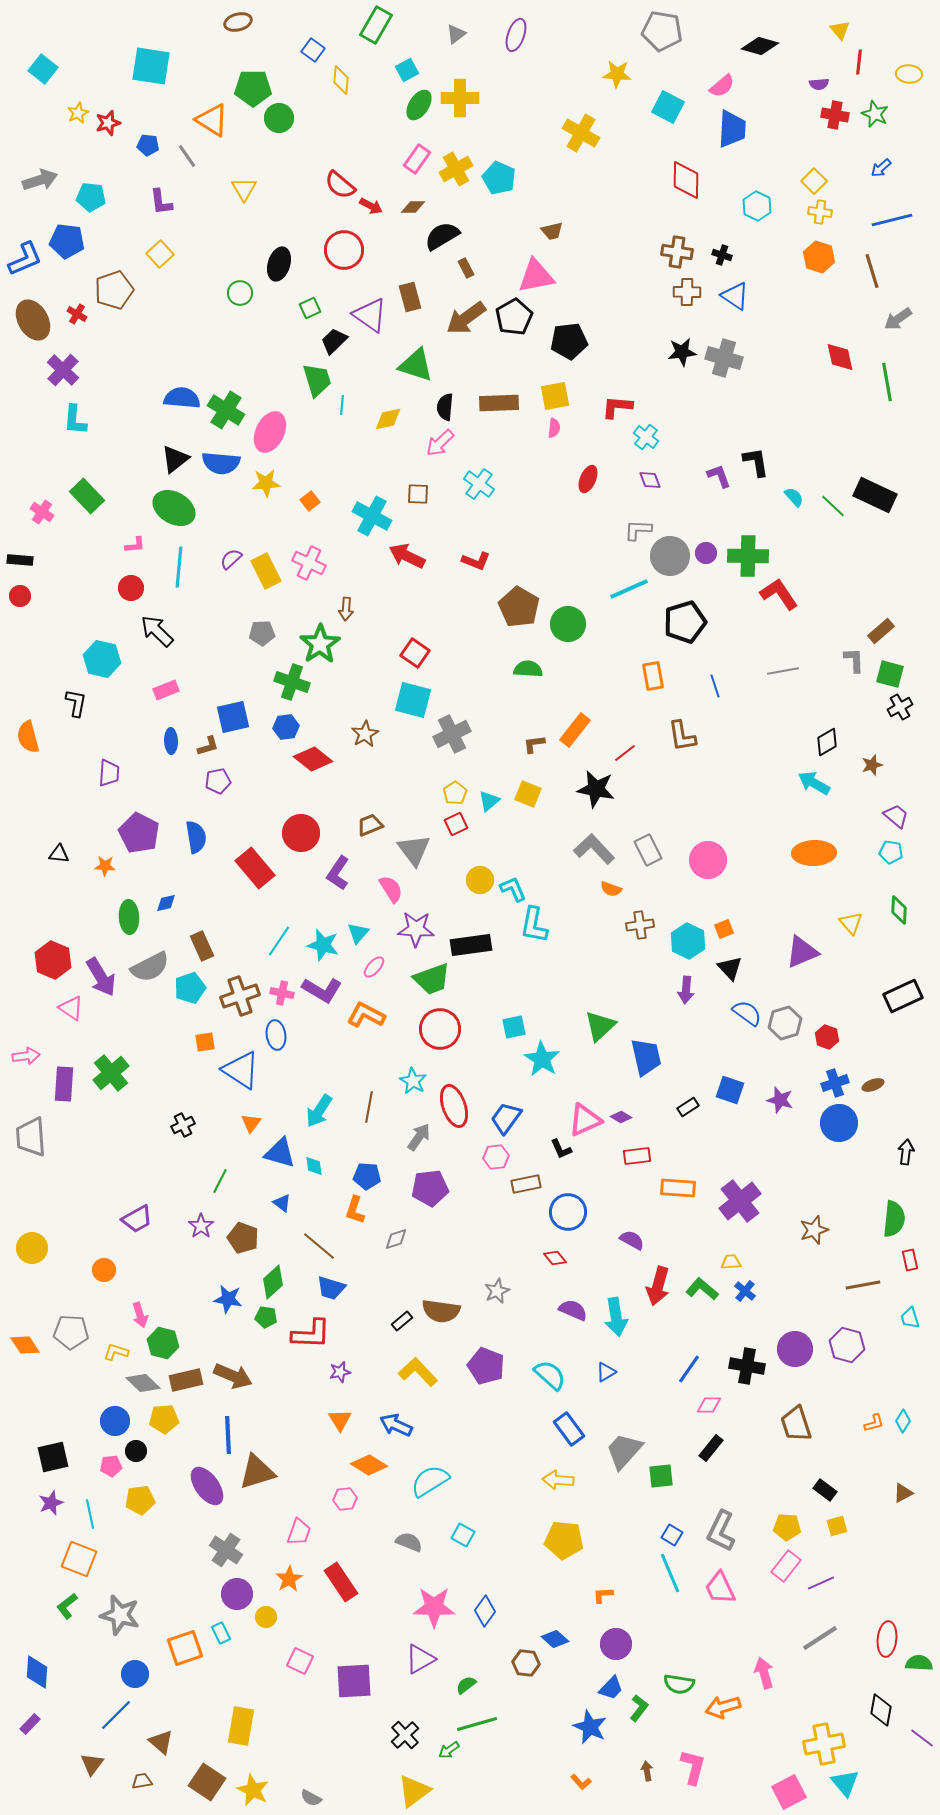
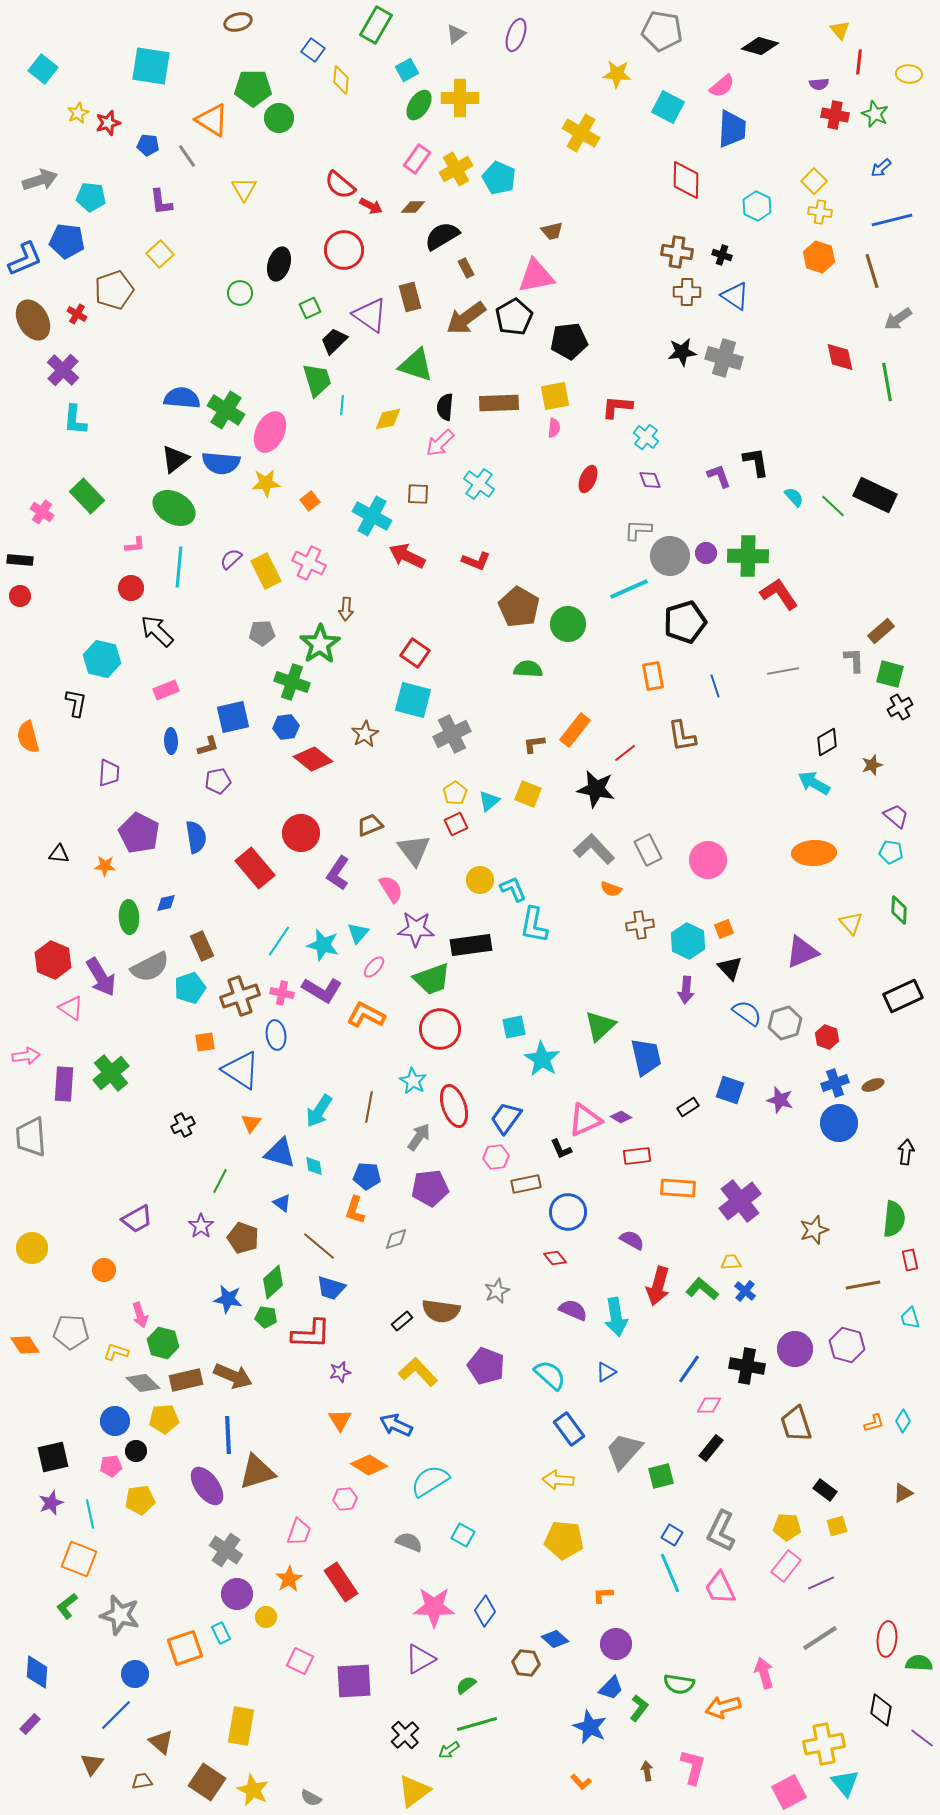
green square at (661, 1476): rotated 8 degrees counterclockwise
